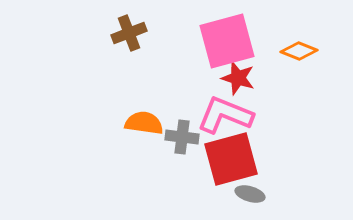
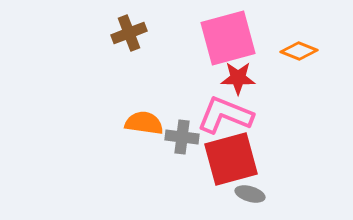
pink square: moved 1 px right, 3 px up
red star: rotated 16 degrees counterclockwise
